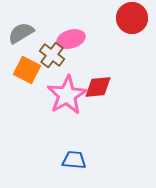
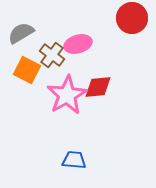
pink ellipse: moved 7 px right, 5 px down
